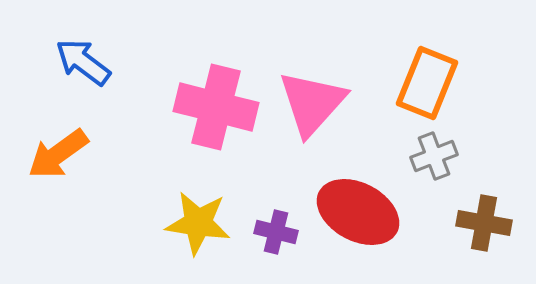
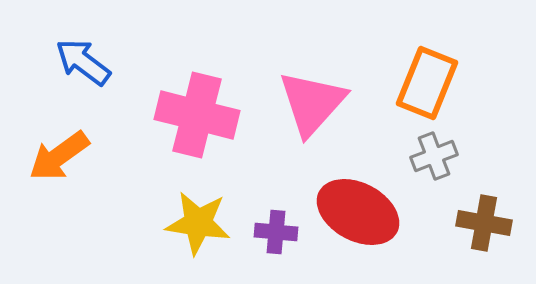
pink cross: moved 19 px left, 8 px down
orange arrow: moved 1 px right, 2 px down
purple cross: rotated 9 degrees counterclockwise
